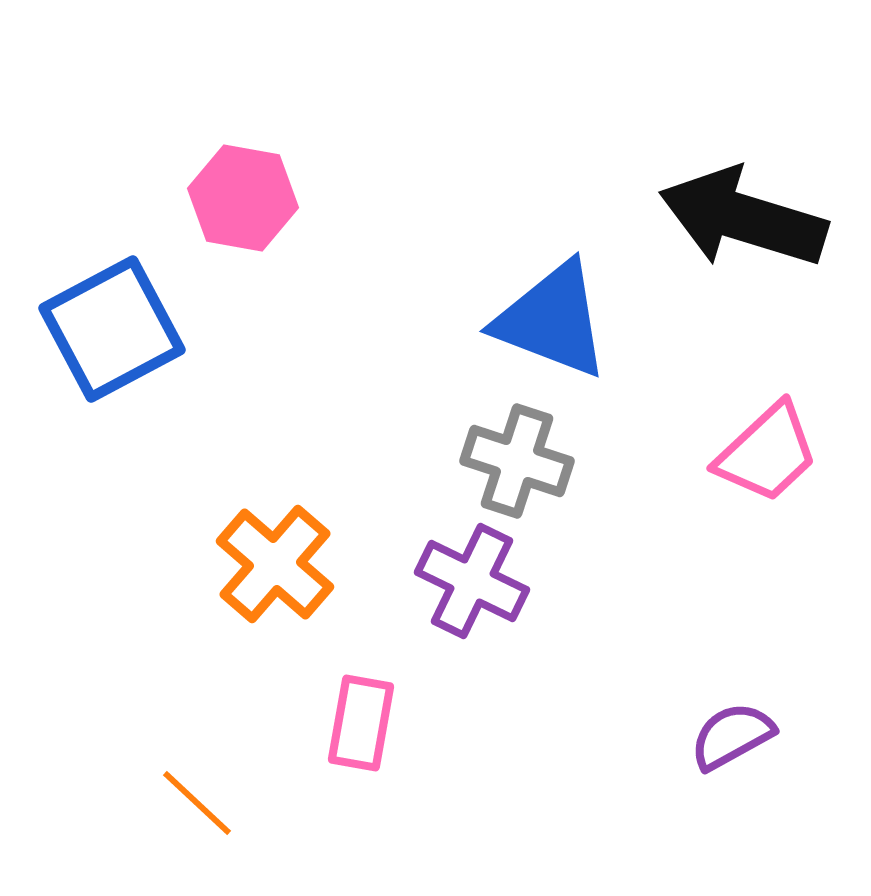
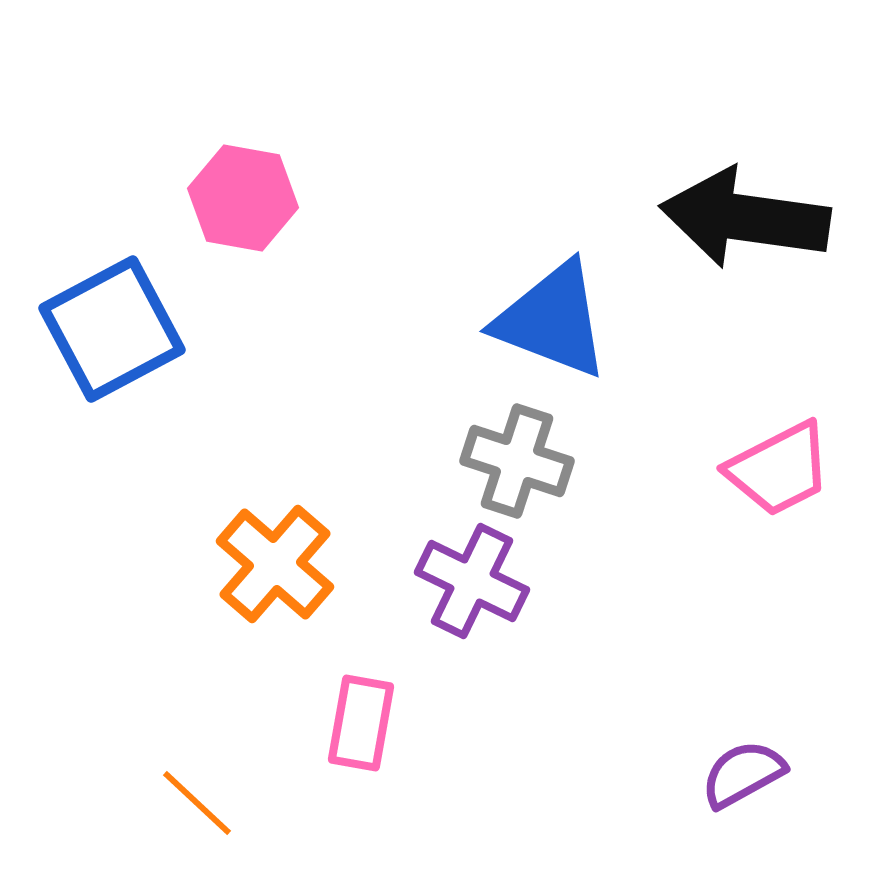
black arrow: moved 2 px right; rotated 9 degrees counterclockwise
pink trapezoid: moved 12 px right, 16 px down; rotated 16 degrees clockwise
purple semicircle: moved 11 px right, 38 px down
